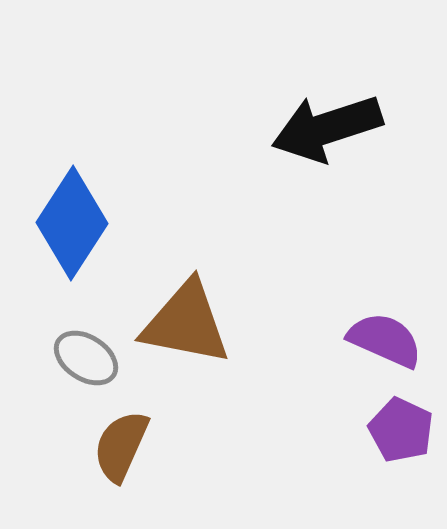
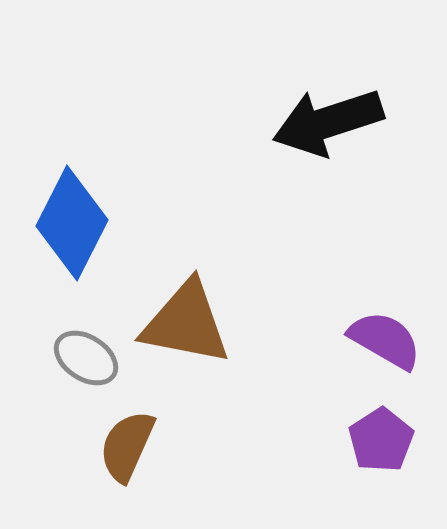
black arrow: moved 1 px right, 6 px up
blue diamond: rotated 6 degrees counterclockwise
purple semicircle: rotated 6 degrees clockwise
purple pentagon: moved 20 px left, 10 px down; rotated 14 degrees clockwise
brown semicircle: moved 6 px right
